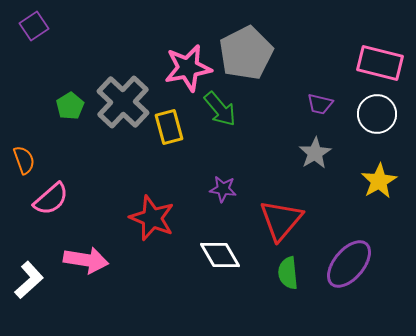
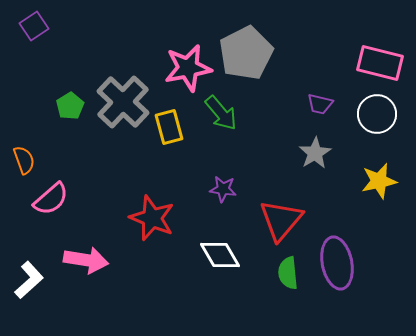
green arrow: moved 1 px right, 4 px down
yellow star: rotated 18 degrees clockwise
purple ellipse: moved 12 px left, 1 px up; rotated 51 degrees counterclockwise
